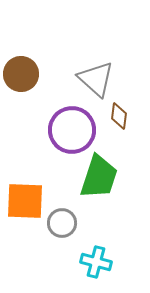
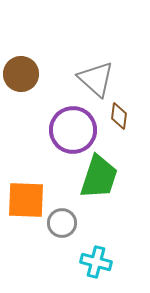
purple circle: moved 1 px right
orange square: moved 1 px right, 1 px up
